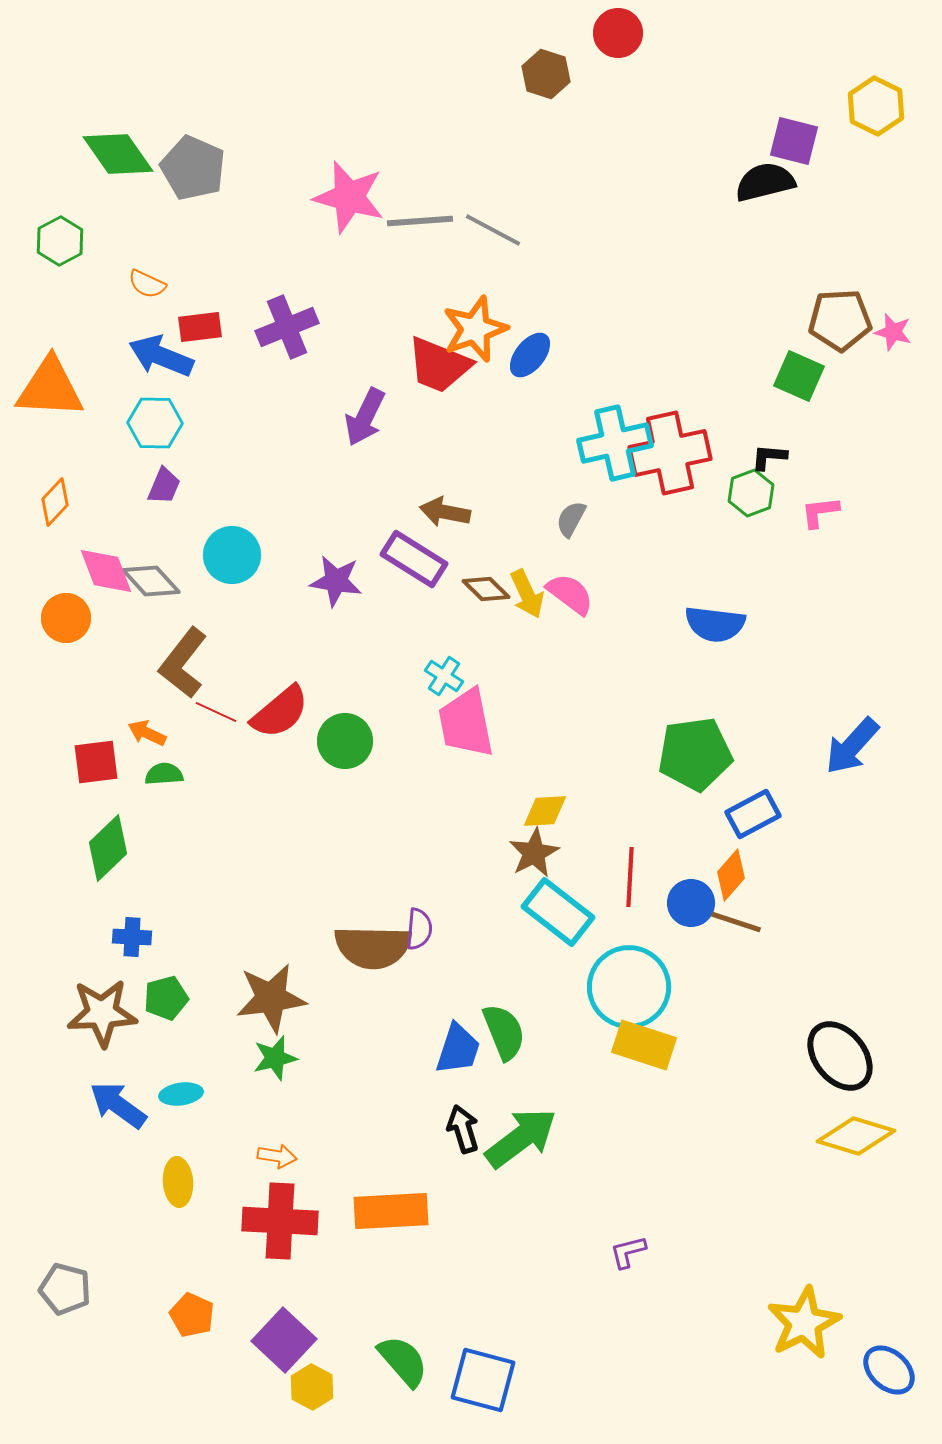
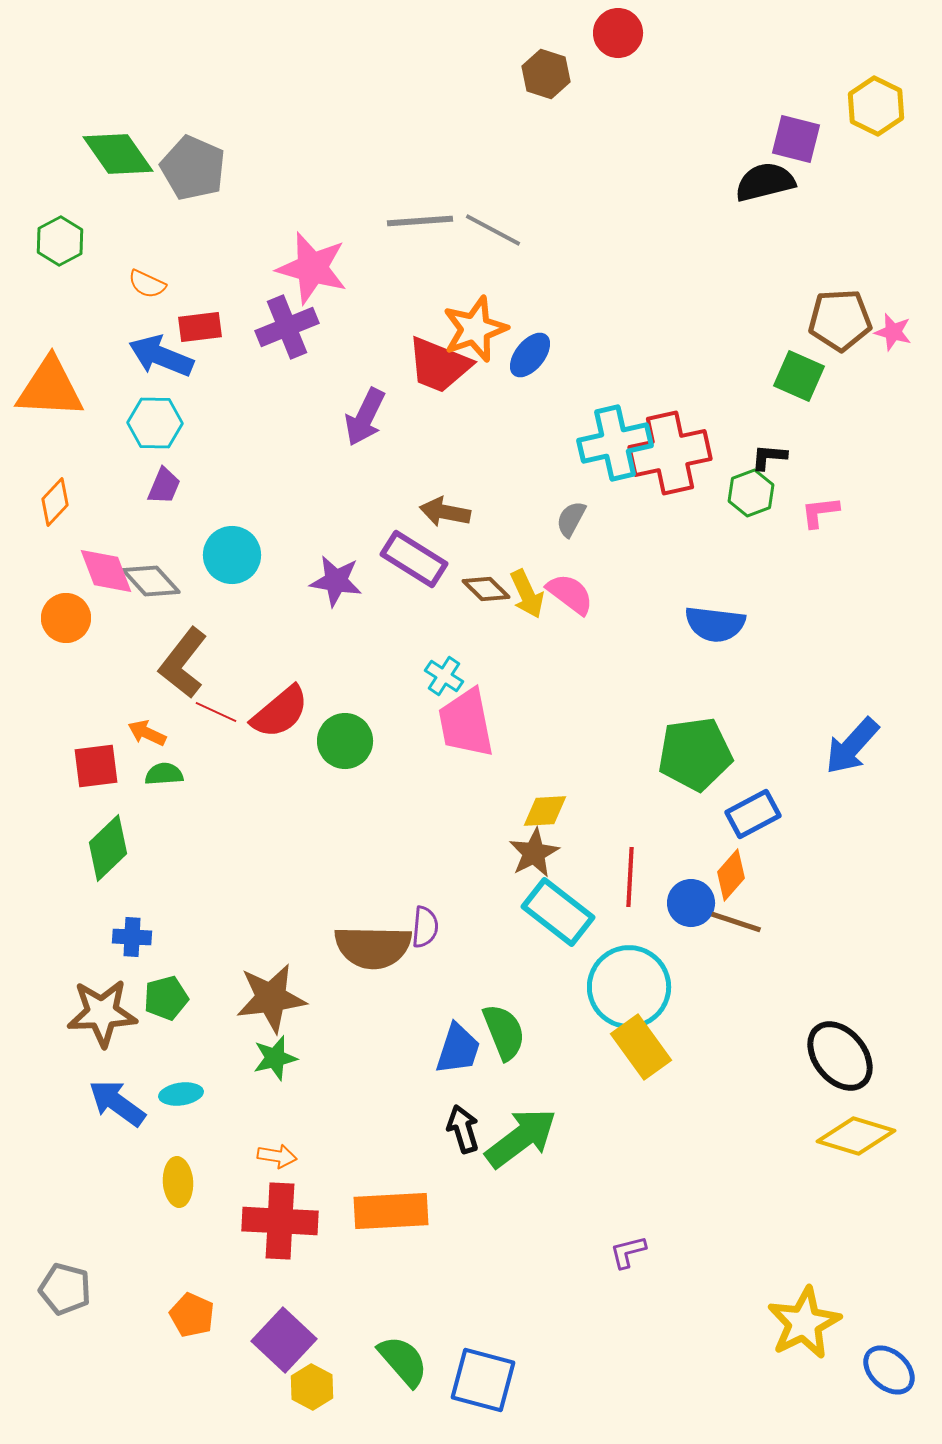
purple square at (794, 141): moved 2 px right, 2 px up
pink star at (349, 197): moved 37 px left, 71 px down
red square at (96, 762): moved 4 px down
purple semicircle at (419, 929): moved 6 px right, 2 px up
yellow rectangle at (644, 1045): moved 3 px left, 2 px down; rotated 36 degrees clockwise
blue arrow at (118, 1105): moved 1 px left, 2 px up
